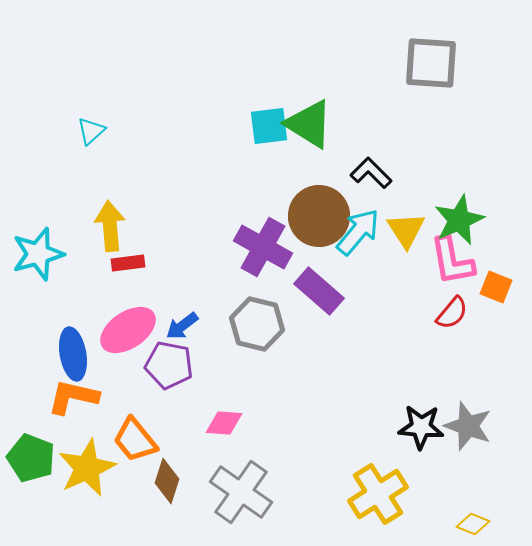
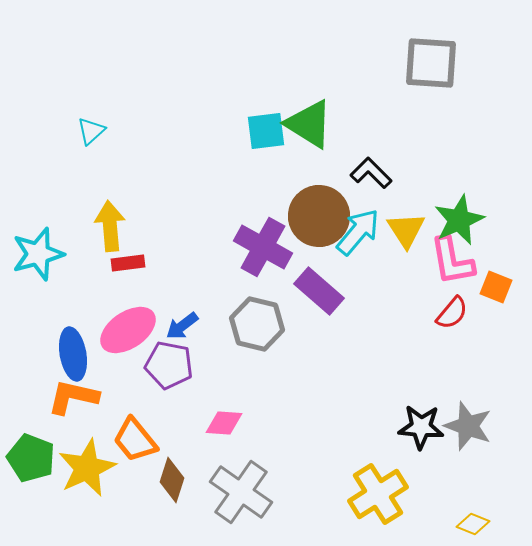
cyan square: moved 3 px left, 5 px down
brown diamond: moved 5 px right, 1 px up
